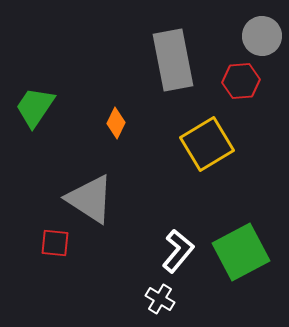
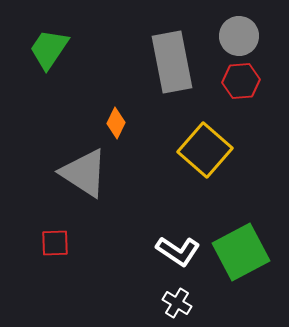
gray circle: moved 23 px left
gray rectangle: moved 1 px left, 2 px down
green trapezoid: moved 14 px right, 58 px up
yellow square: moved 2 px left, 6 px down; rotated 18 degrees counterclockwise
gray triangle: moved 6 px left, 26 px up
red square: rotated 8 degrees counterclockwise
white L-shape: rotated 84 degrees clockwise
white cross: moved 17 px right, 4 px down
